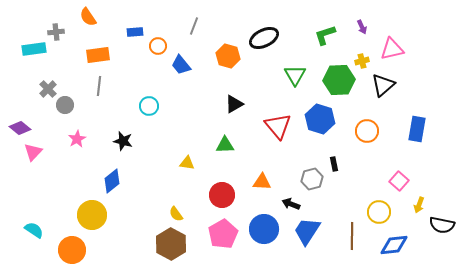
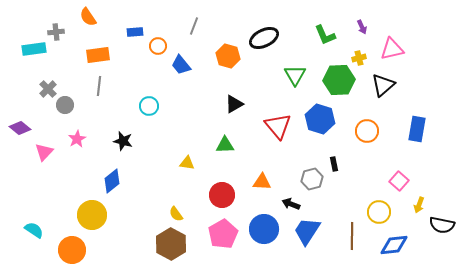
green L-shape at (325, 35): rotated 95 degrees counterclockwise
yellow cross at (362, 61): moved 3 px left, 3 px up
pink triangle at (33, 152): moved 11 px right
